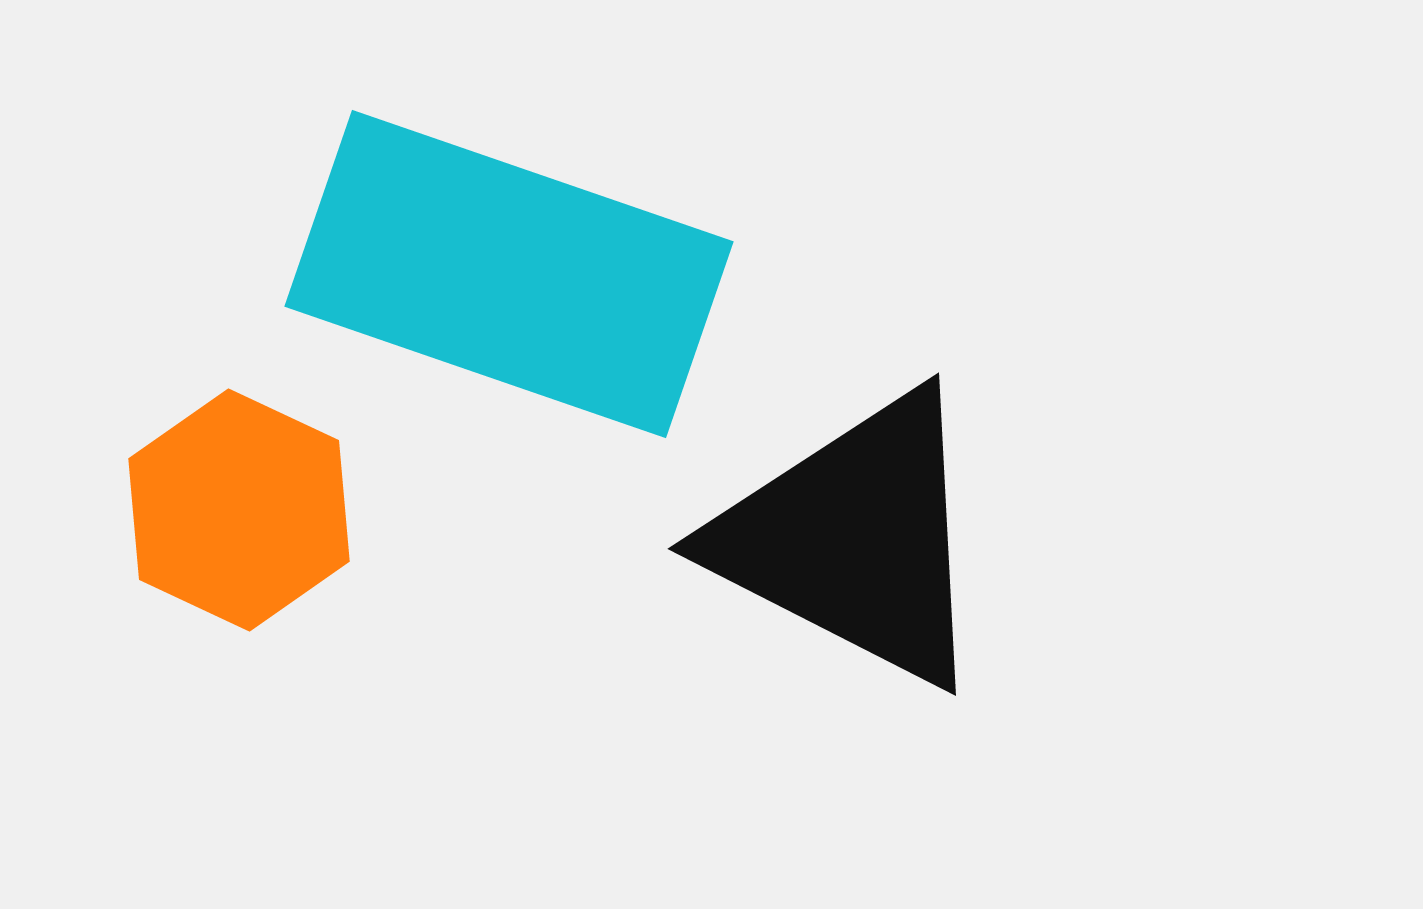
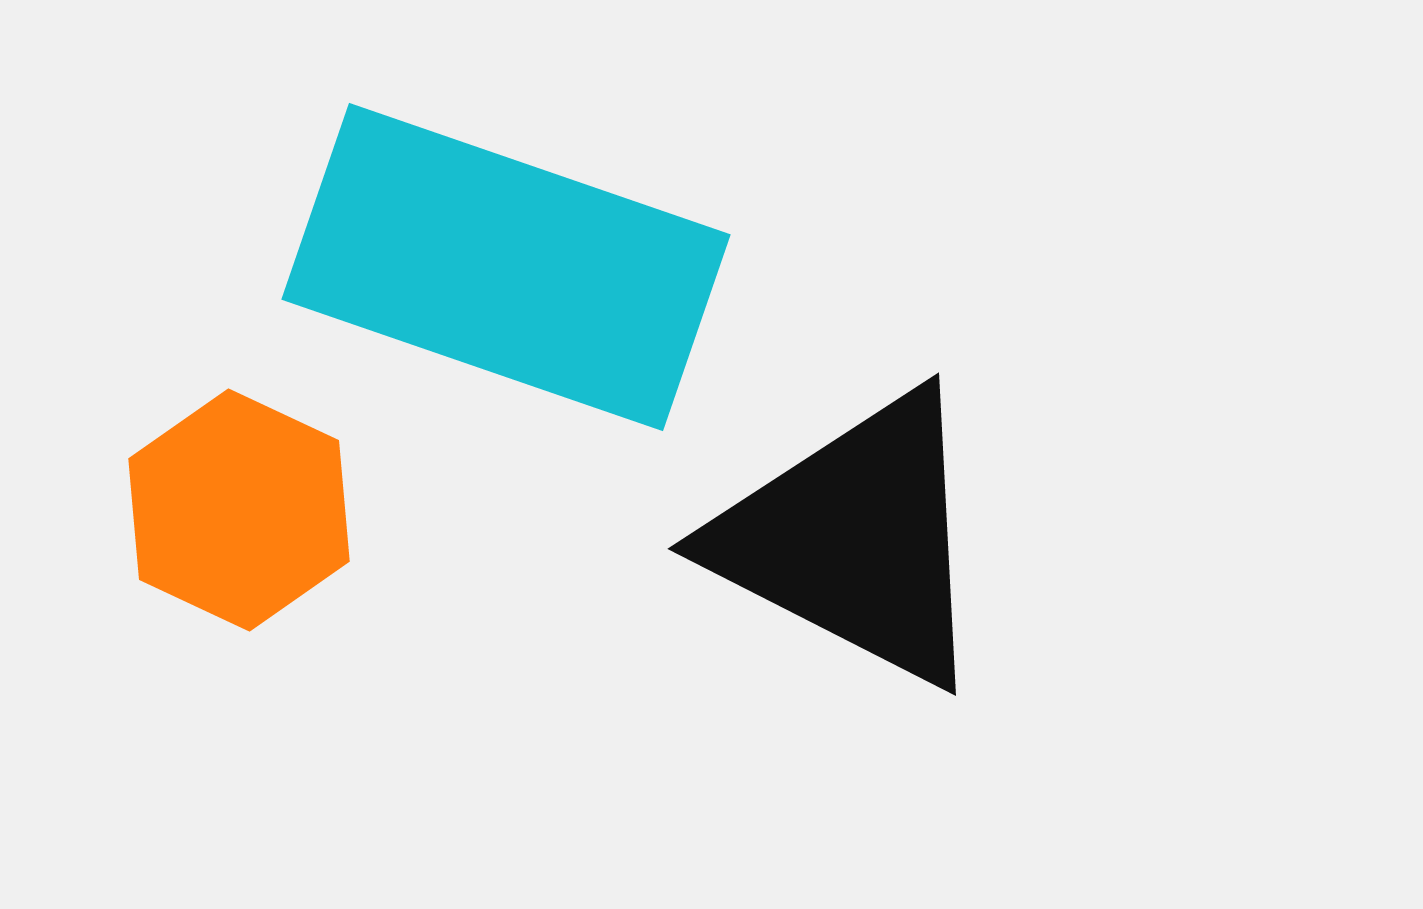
cyan rectangle: moved 3 px left, 7 px up
